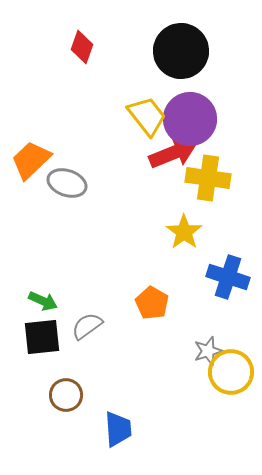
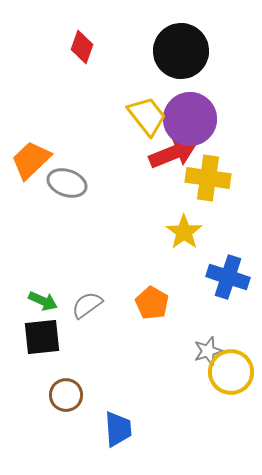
gray semicircle: moved 21 px up
